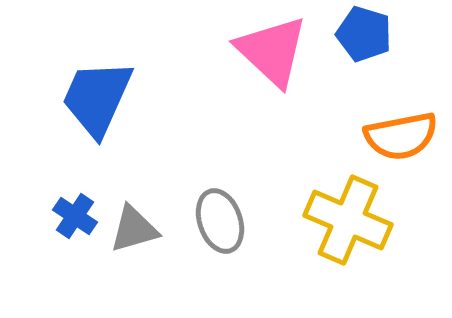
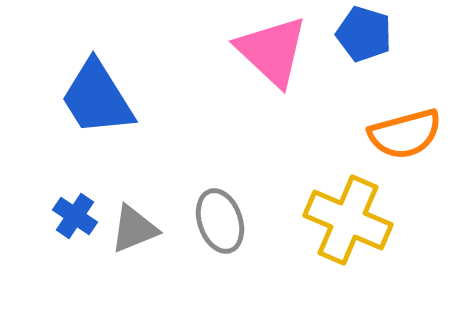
blue trapezoid: rotated 56 degrees counterclockwise
orange semicircle: moved 4 px right, 2 px up; rotated 4 degrees counterclockwise
gray triangle: rotated 6 degrees counterclockwise
